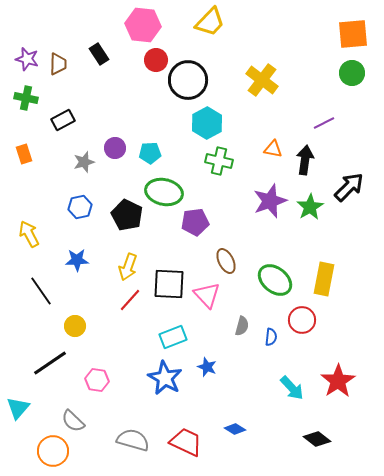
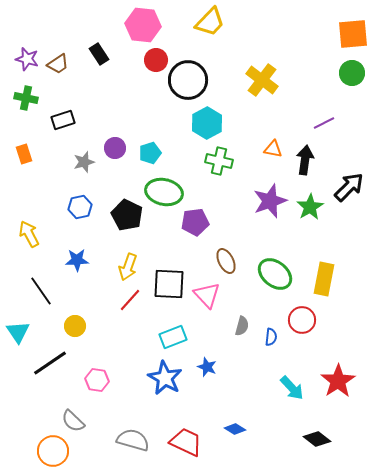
brown trapezoid at (58, 64): rotated 55 degrees clockwise
black rectangle at (63, 120): rotated 10 degrees clockwise
cyan pentagon at (150, 153): rotated 15 degrees counterclockwise
green ellipse at (275, 280): moved 6 px up
cyan triangle at (18, 408): moved 76 px up; rotated 15 degrees counterclockwise
